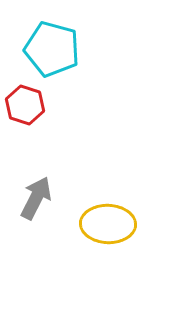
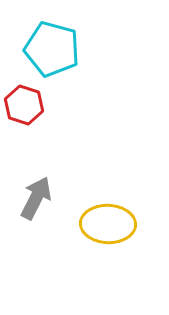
red hexagon: moved 1 px left
